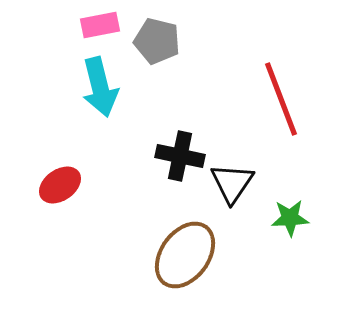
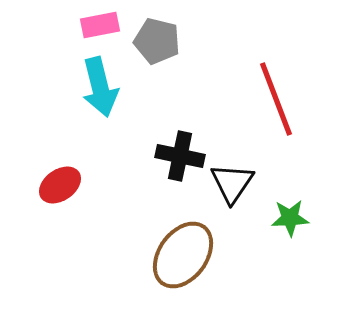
red line: moved 5 px left
brown ellipse: moved 2 px left
